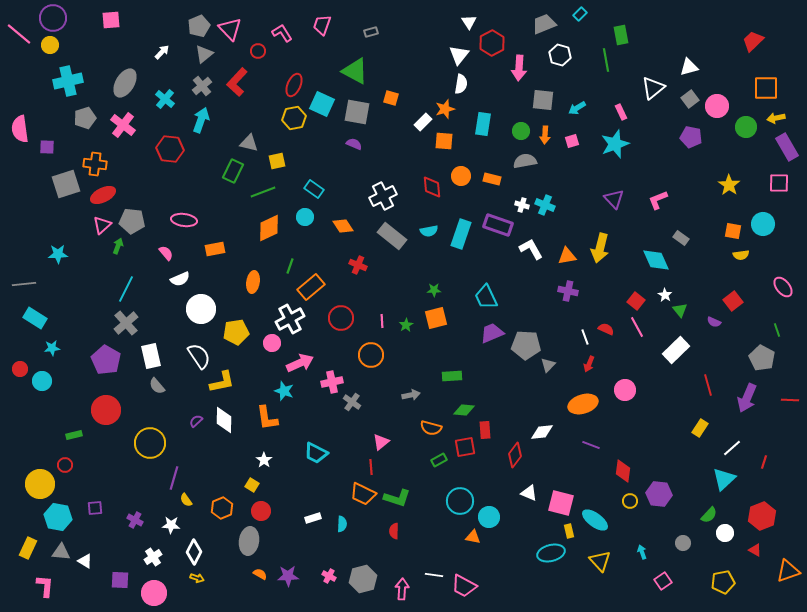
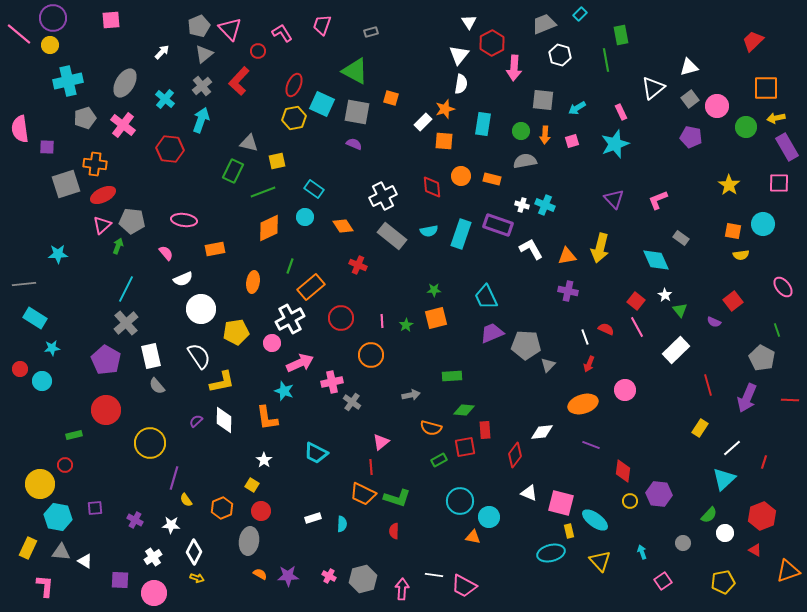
pink arrow at (519, 68): moved 5 px left
red L-shape at (237, 82): moved 2 px right, 1 px up
white semicircle at (180, 279): moved 3 px right
